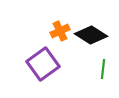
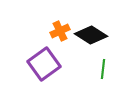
purple square: moved 1 px right
